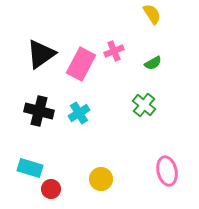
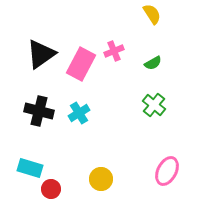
green cross: moved 10 px right
pink ellipse: rotated 40 degrees clockwise
